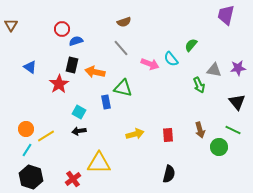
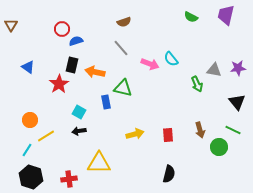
green semicircle: moved 28 px up; rotated 104 degrees counterclockwise
blue triangle: moved 2 px left
green arrow: moved 2 px left, 1 px up
orange circle: moved 4 px right, 9 px up
red cross: moved 4 px left; rotated 28 degrees clockwise
